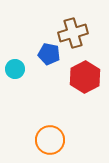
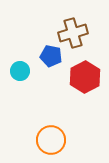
blue pentagon: moved 2 px right, 2 px down
cyan circle: moved 5 px right, 2 px down
orange circle: moved 1 px right
